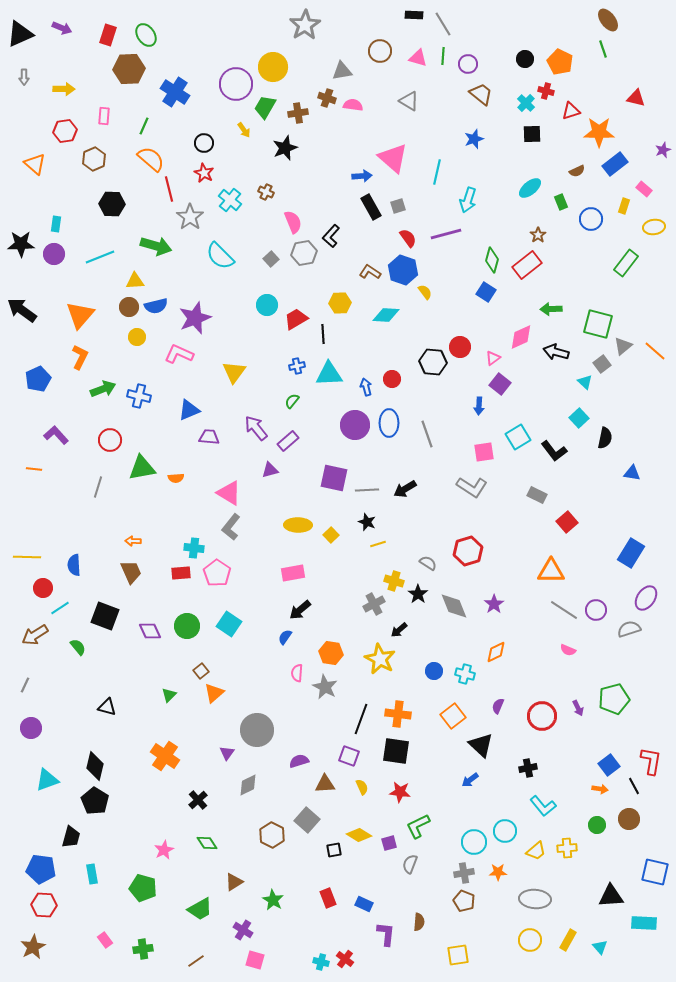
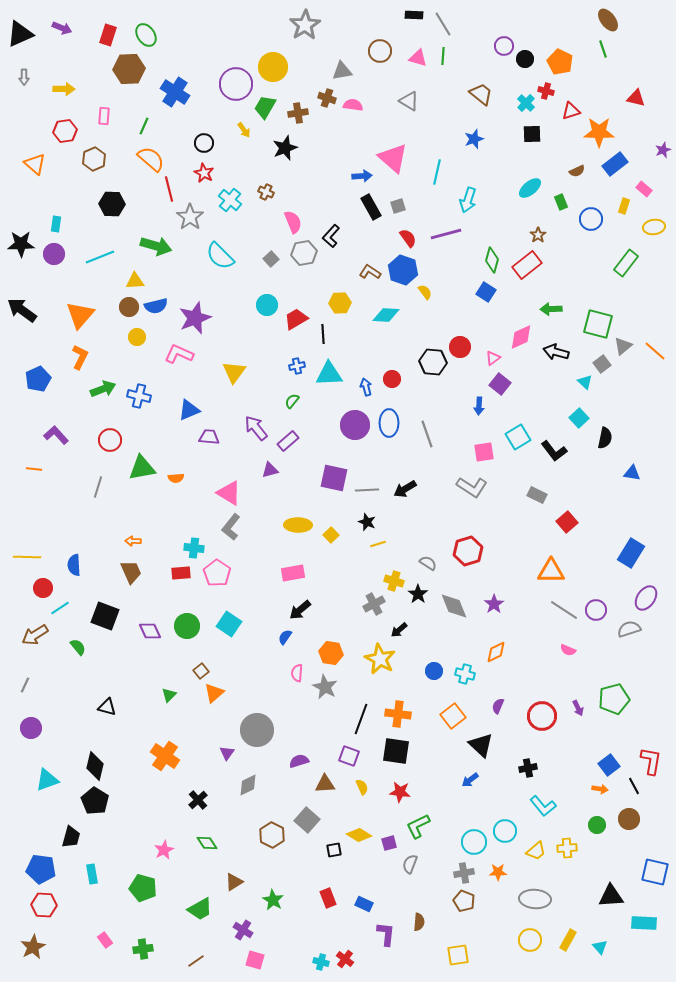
purple circle at (468, 64): moved 36 px right, 18 px up
